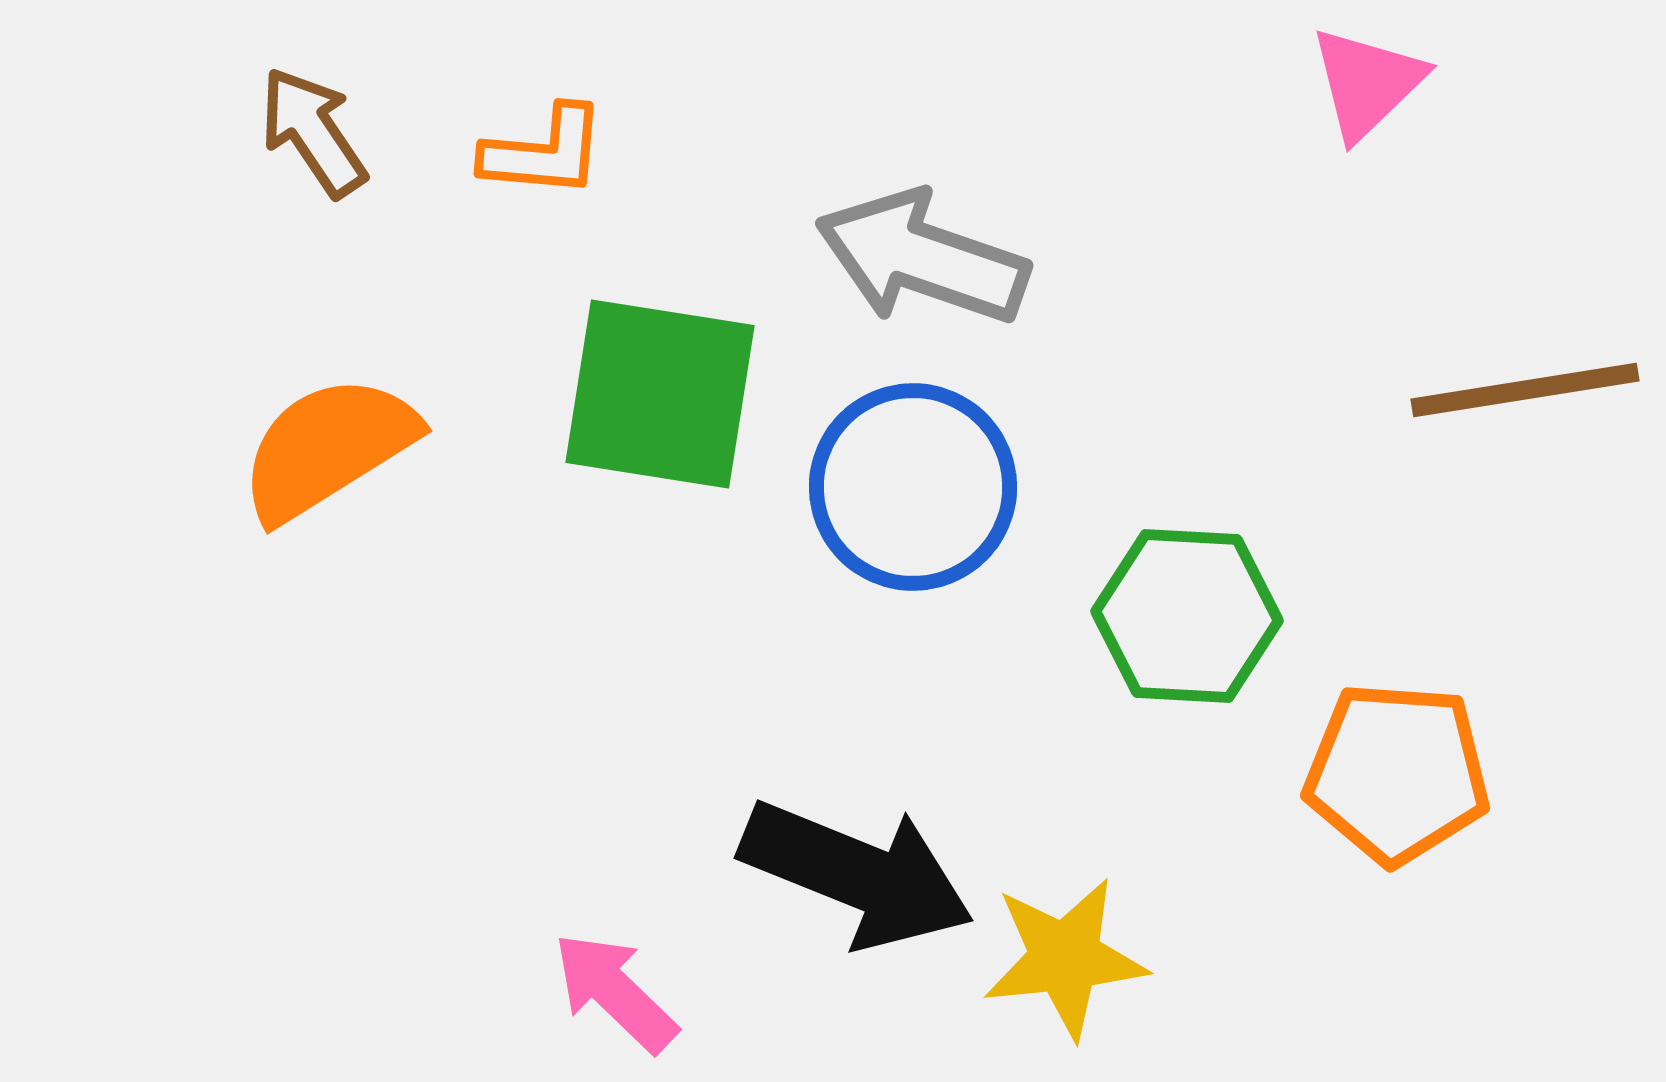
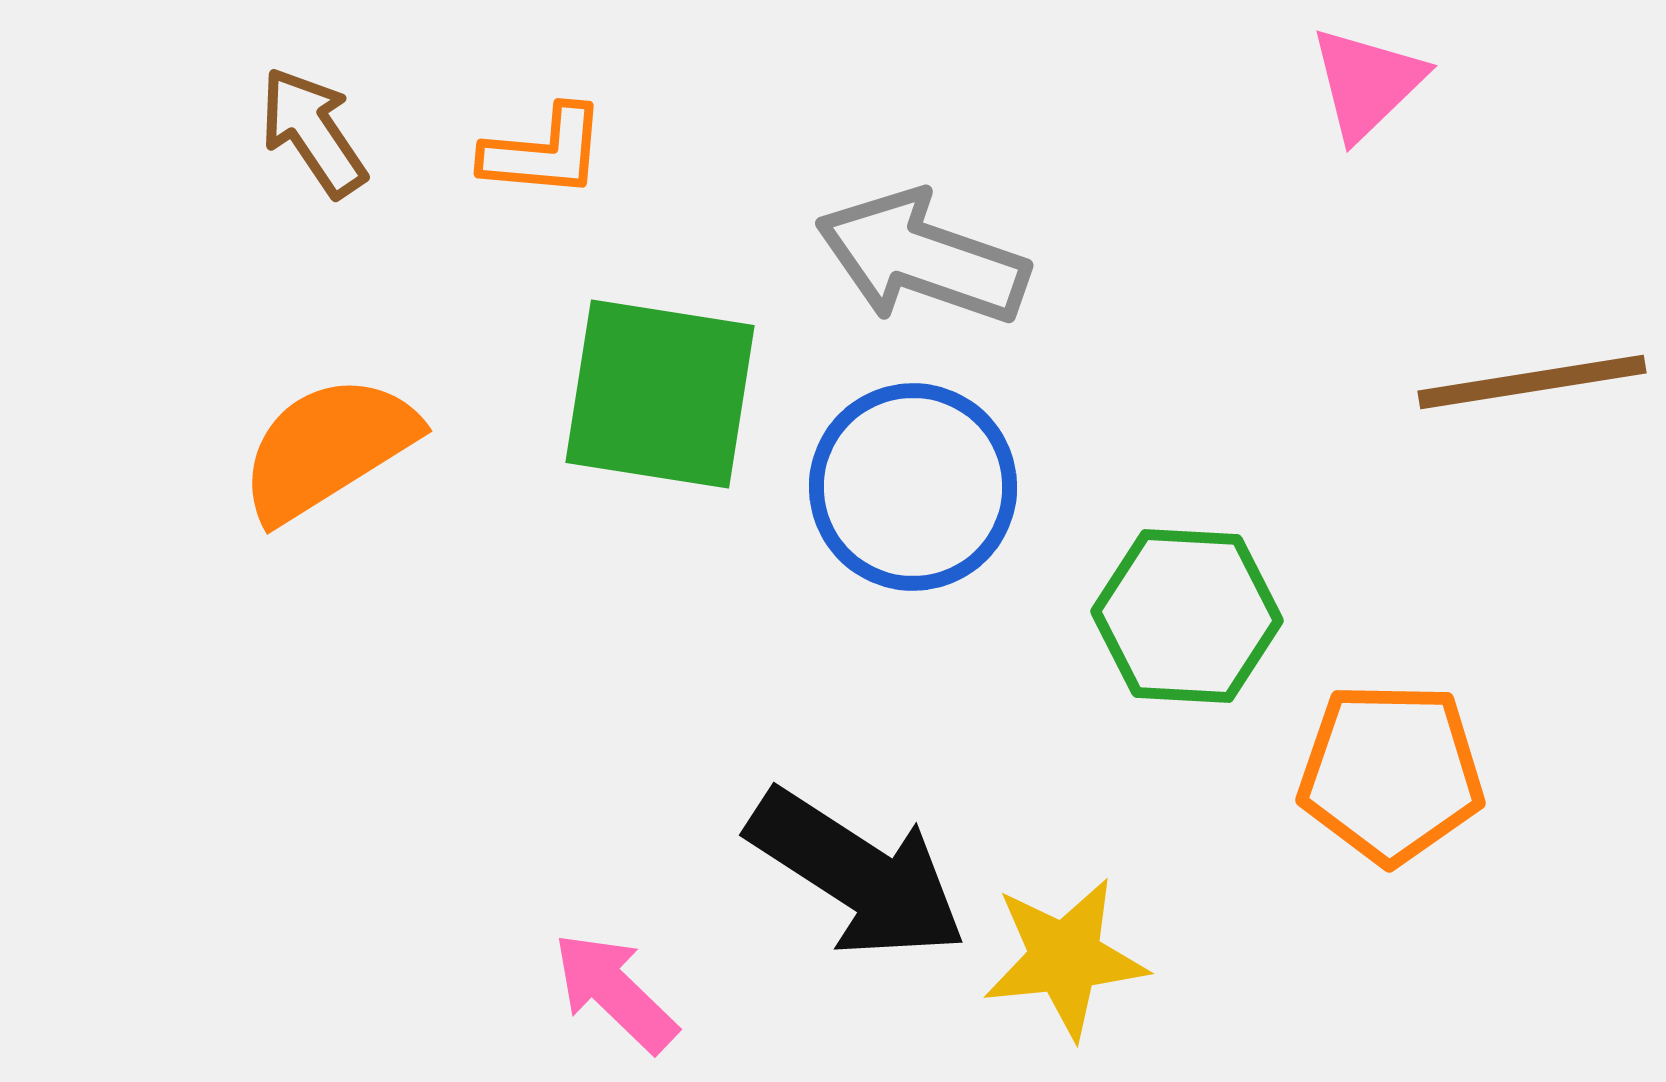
brown line: moved 7 px right, 8 px up
orange pentagon: moved 6 px left; rotated 3 degrees counterclockwise
black arrow: rotated 11 degrees clockwise
